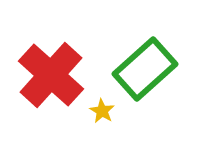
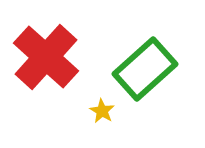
red cross: moved 5 px left, 18 px up
